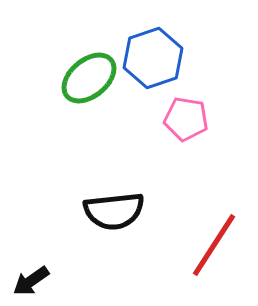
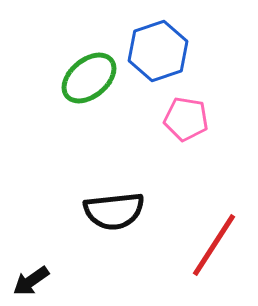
blue hexagon: moved 5 px right, 7 px up
